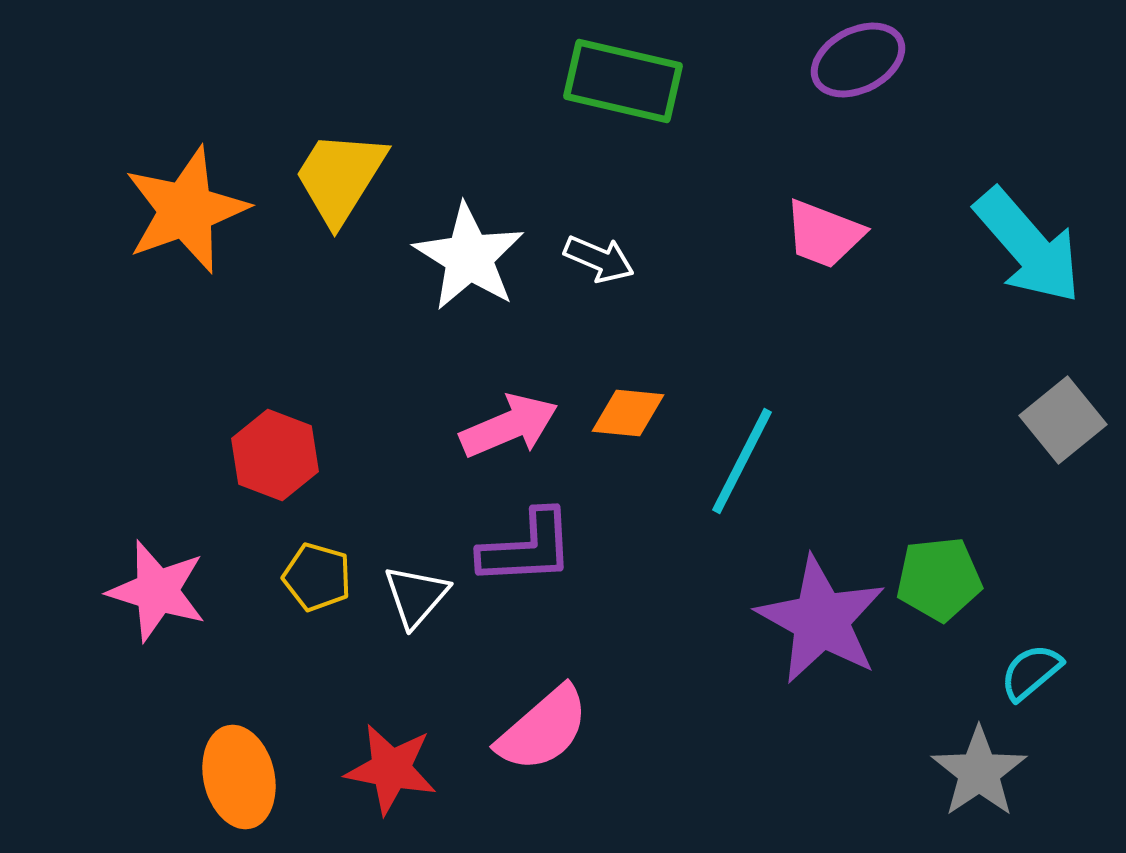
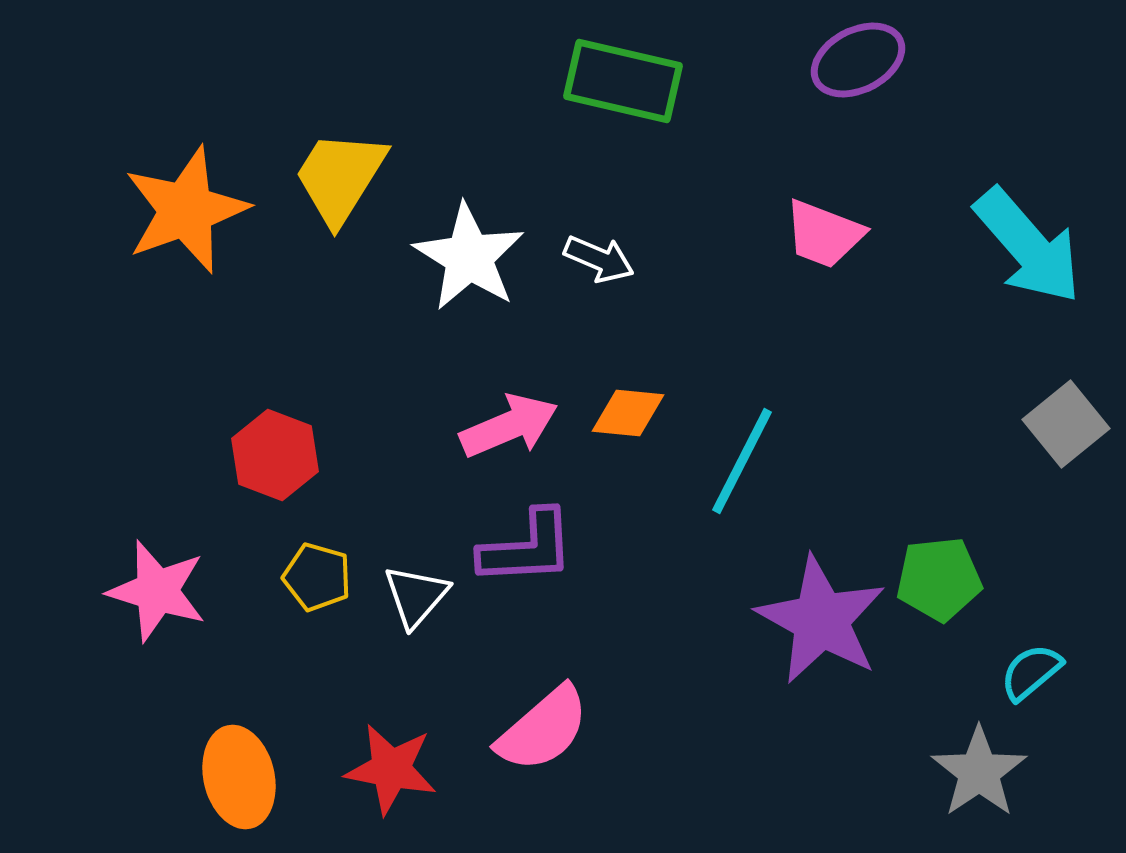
gray square: moved 3 px right, 4 px down
